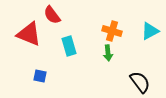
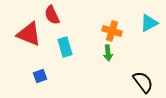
red semicircle: rotated 12 degrees clockwise
cyan triangle: moved 1 px left, 8 px up
cyan rectangle: moved 4 px left, 1 px down
blue square: rotated 32 degrees counterclockwise
black semicircle: moved 3 px right
